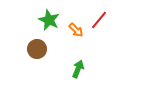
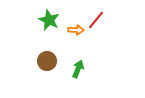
red line: moved 3 px left
orange arrow: rotated 42 degrees counterclockwise
brown circle: moved 10 px right, 12 px down
